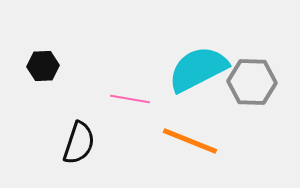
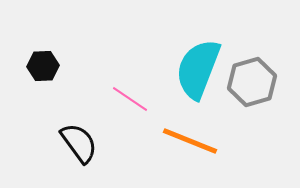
cyan semicircle: rotated 42 degrees counterclockwise
gray hexagon: rotated 18 degrees counterclockwise
pink line: rotated 24 degrees clockwise
black semicircle: rotated 54 degrees counterclockwise
